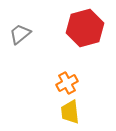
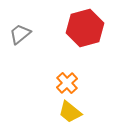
orange cross: rotated 15 degrees counterclockwise
yellow trapezoid: rotated 45 degrees counterclockwise
